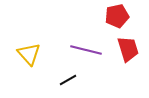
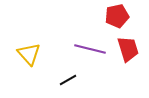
purple line: moved 4 px right, 1 px up
